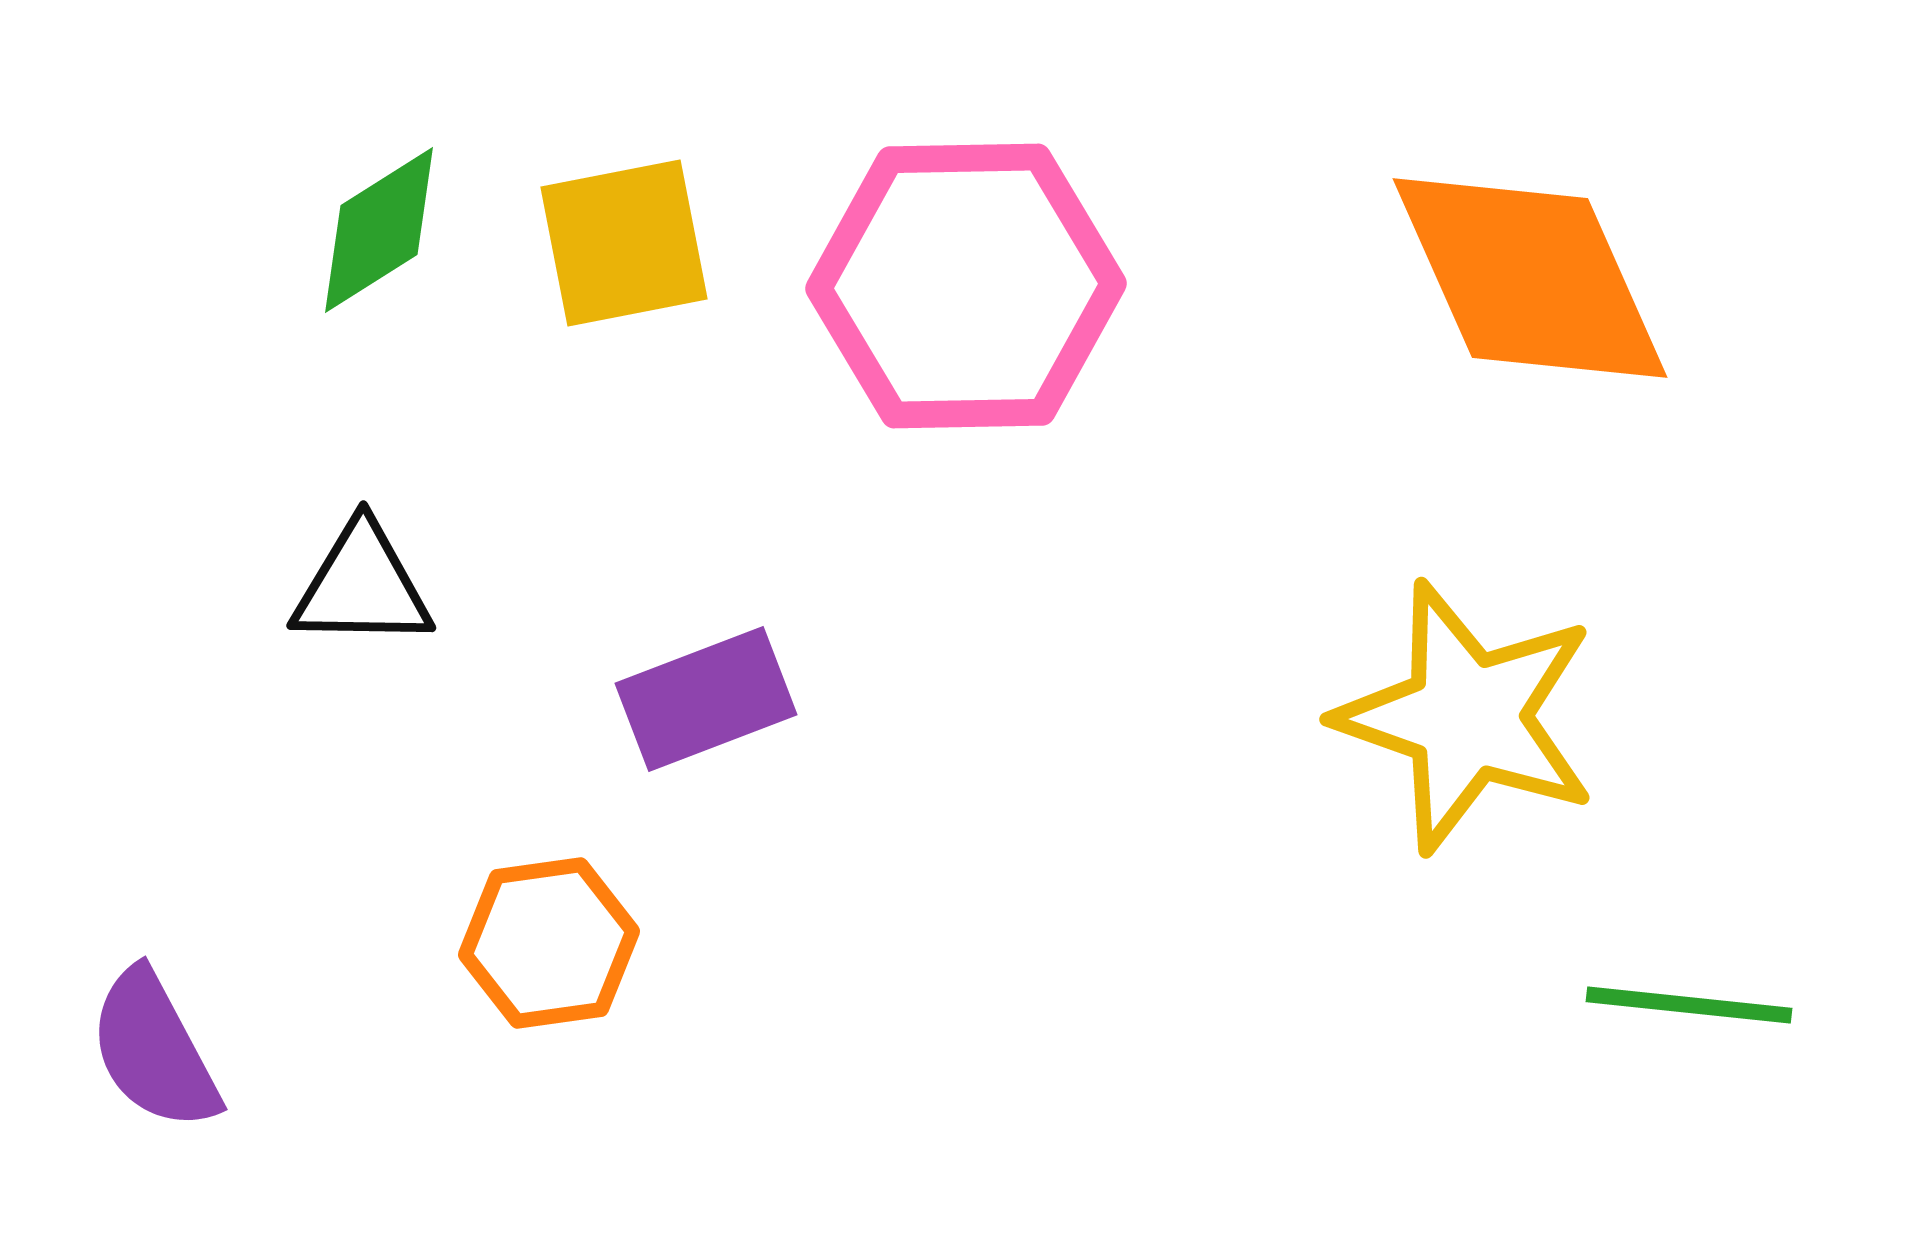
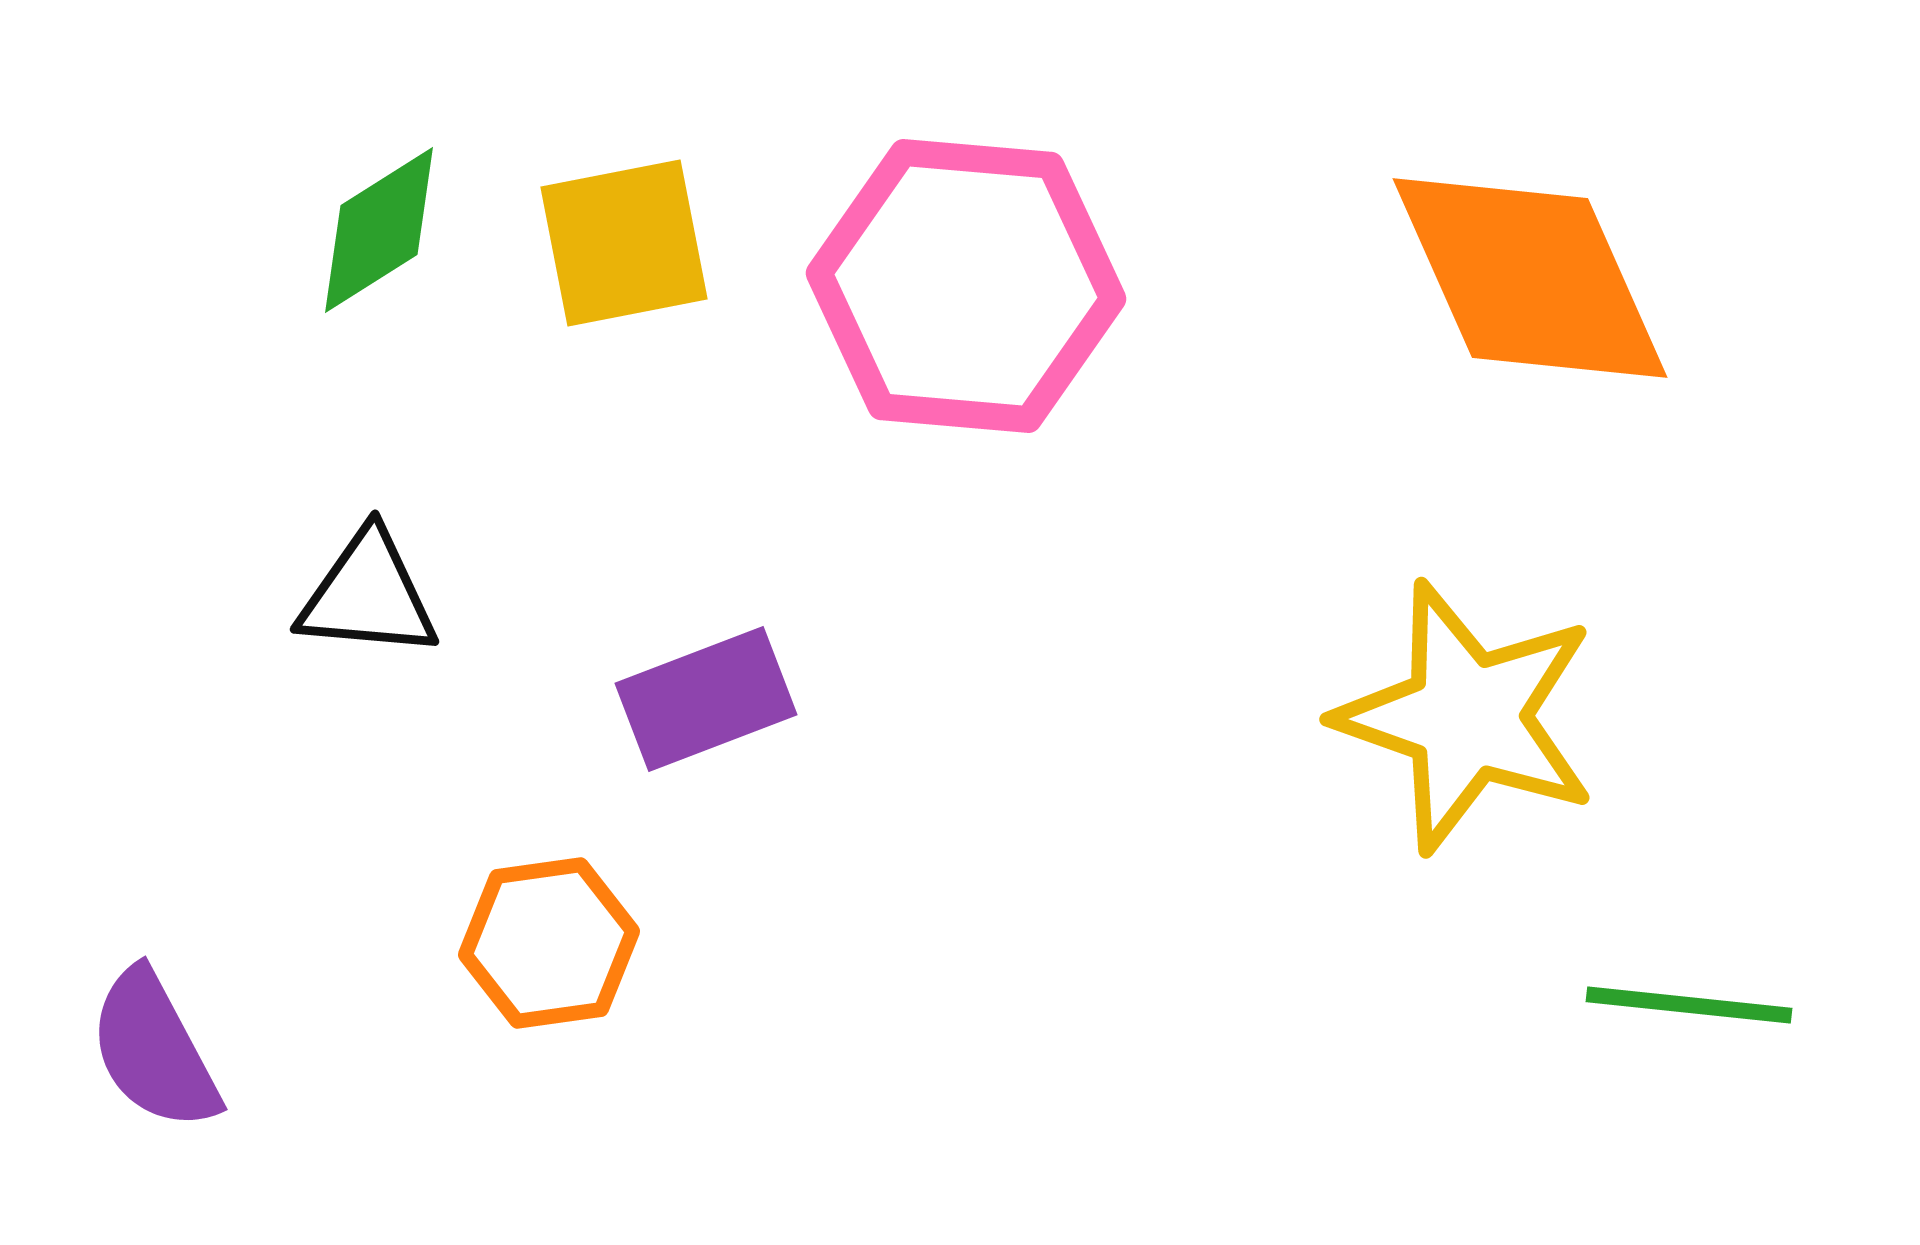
pink hexagon: rotated 6 degrees clockwise
black triangle: moved 6 px right, 9 px down; rotated 4 degrees clockwise
